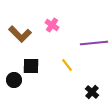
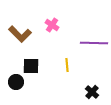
purple line: rotated 8 degrees clockwise
yellow line: rotated 32 degrees clockwise
black circle: moved 2 px right, 2 px down
